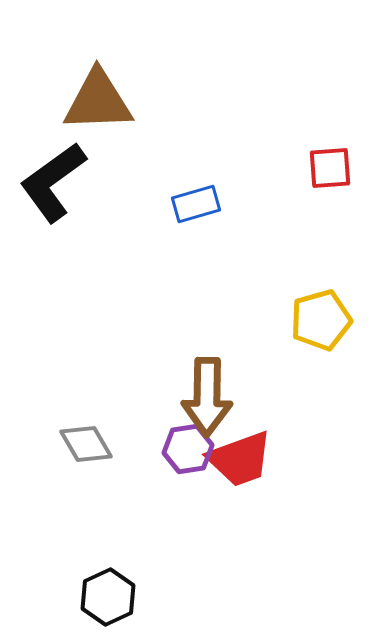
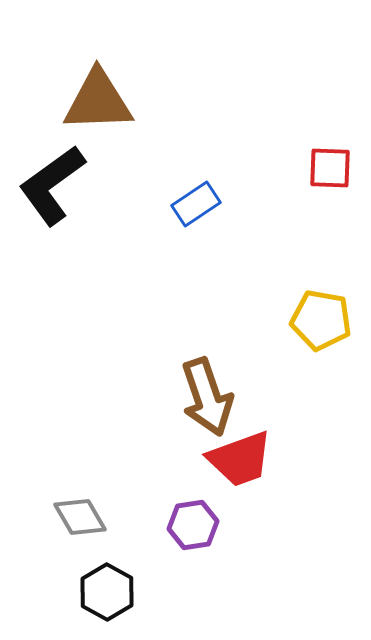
red square: rotated 6 degrees clockwise
black L-shape: moved 1 px left, 3 px down
blue rectangle: rotated 18 degrees counterclockwise
yellow pentagon: rotated 26 degrees clockwise
brown arrow: rotated 20 degrees counterclockwise
gray diamond: moved 6 px left, 73 px down
purple hexagon: moved 5 px right, 76 px down
black hexagon: moved 1 px left, 5 px up; rotated 6 degrees counterclockwise
